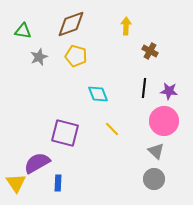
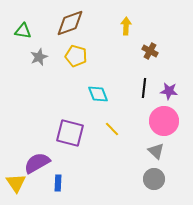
brown diamond: moved 1 px left, 1 px up
purple square: moved 5 px right
